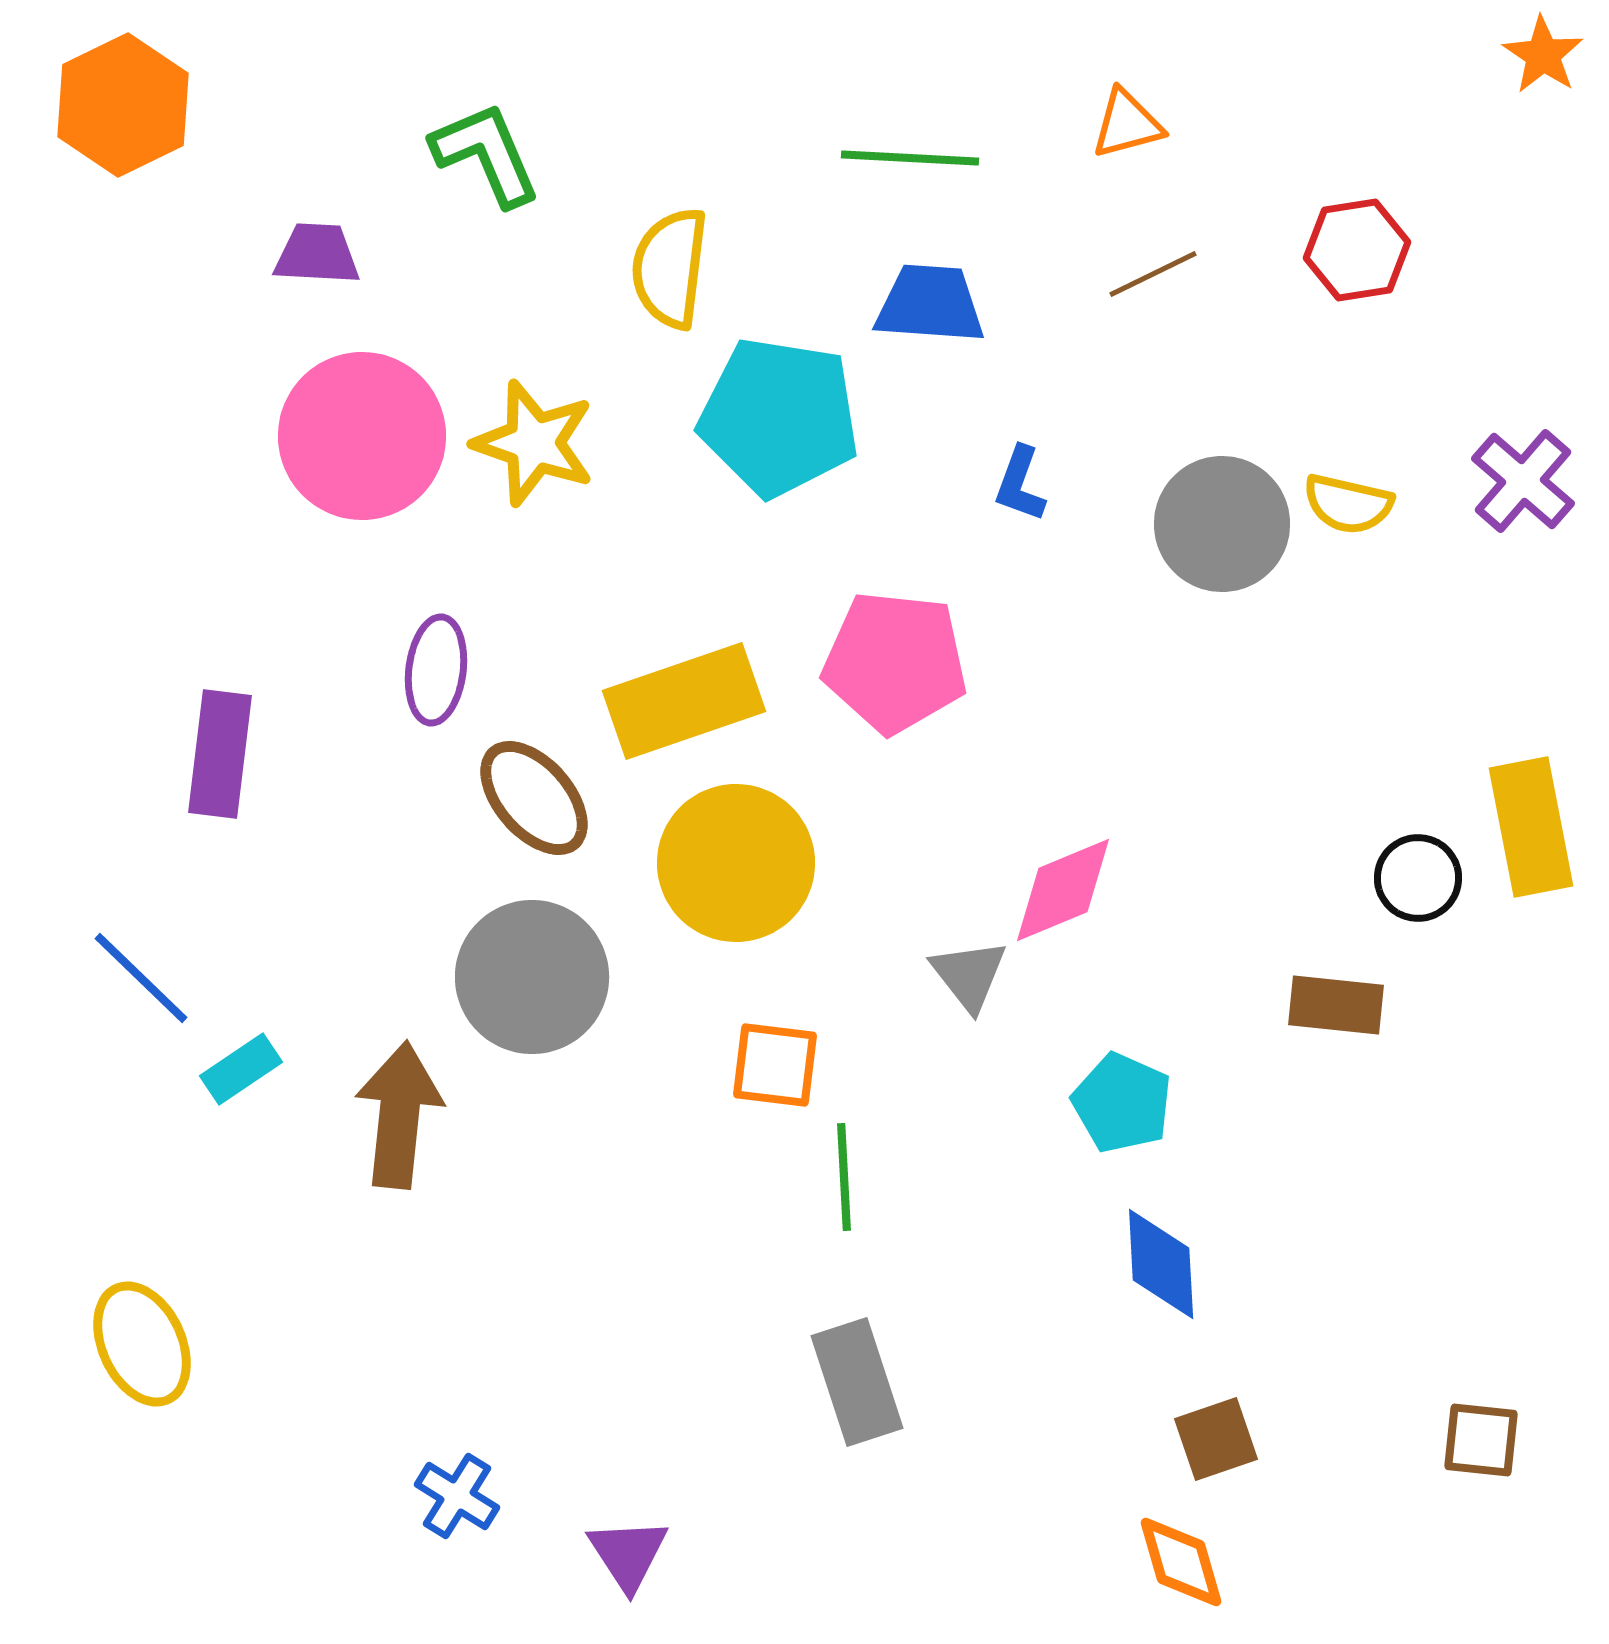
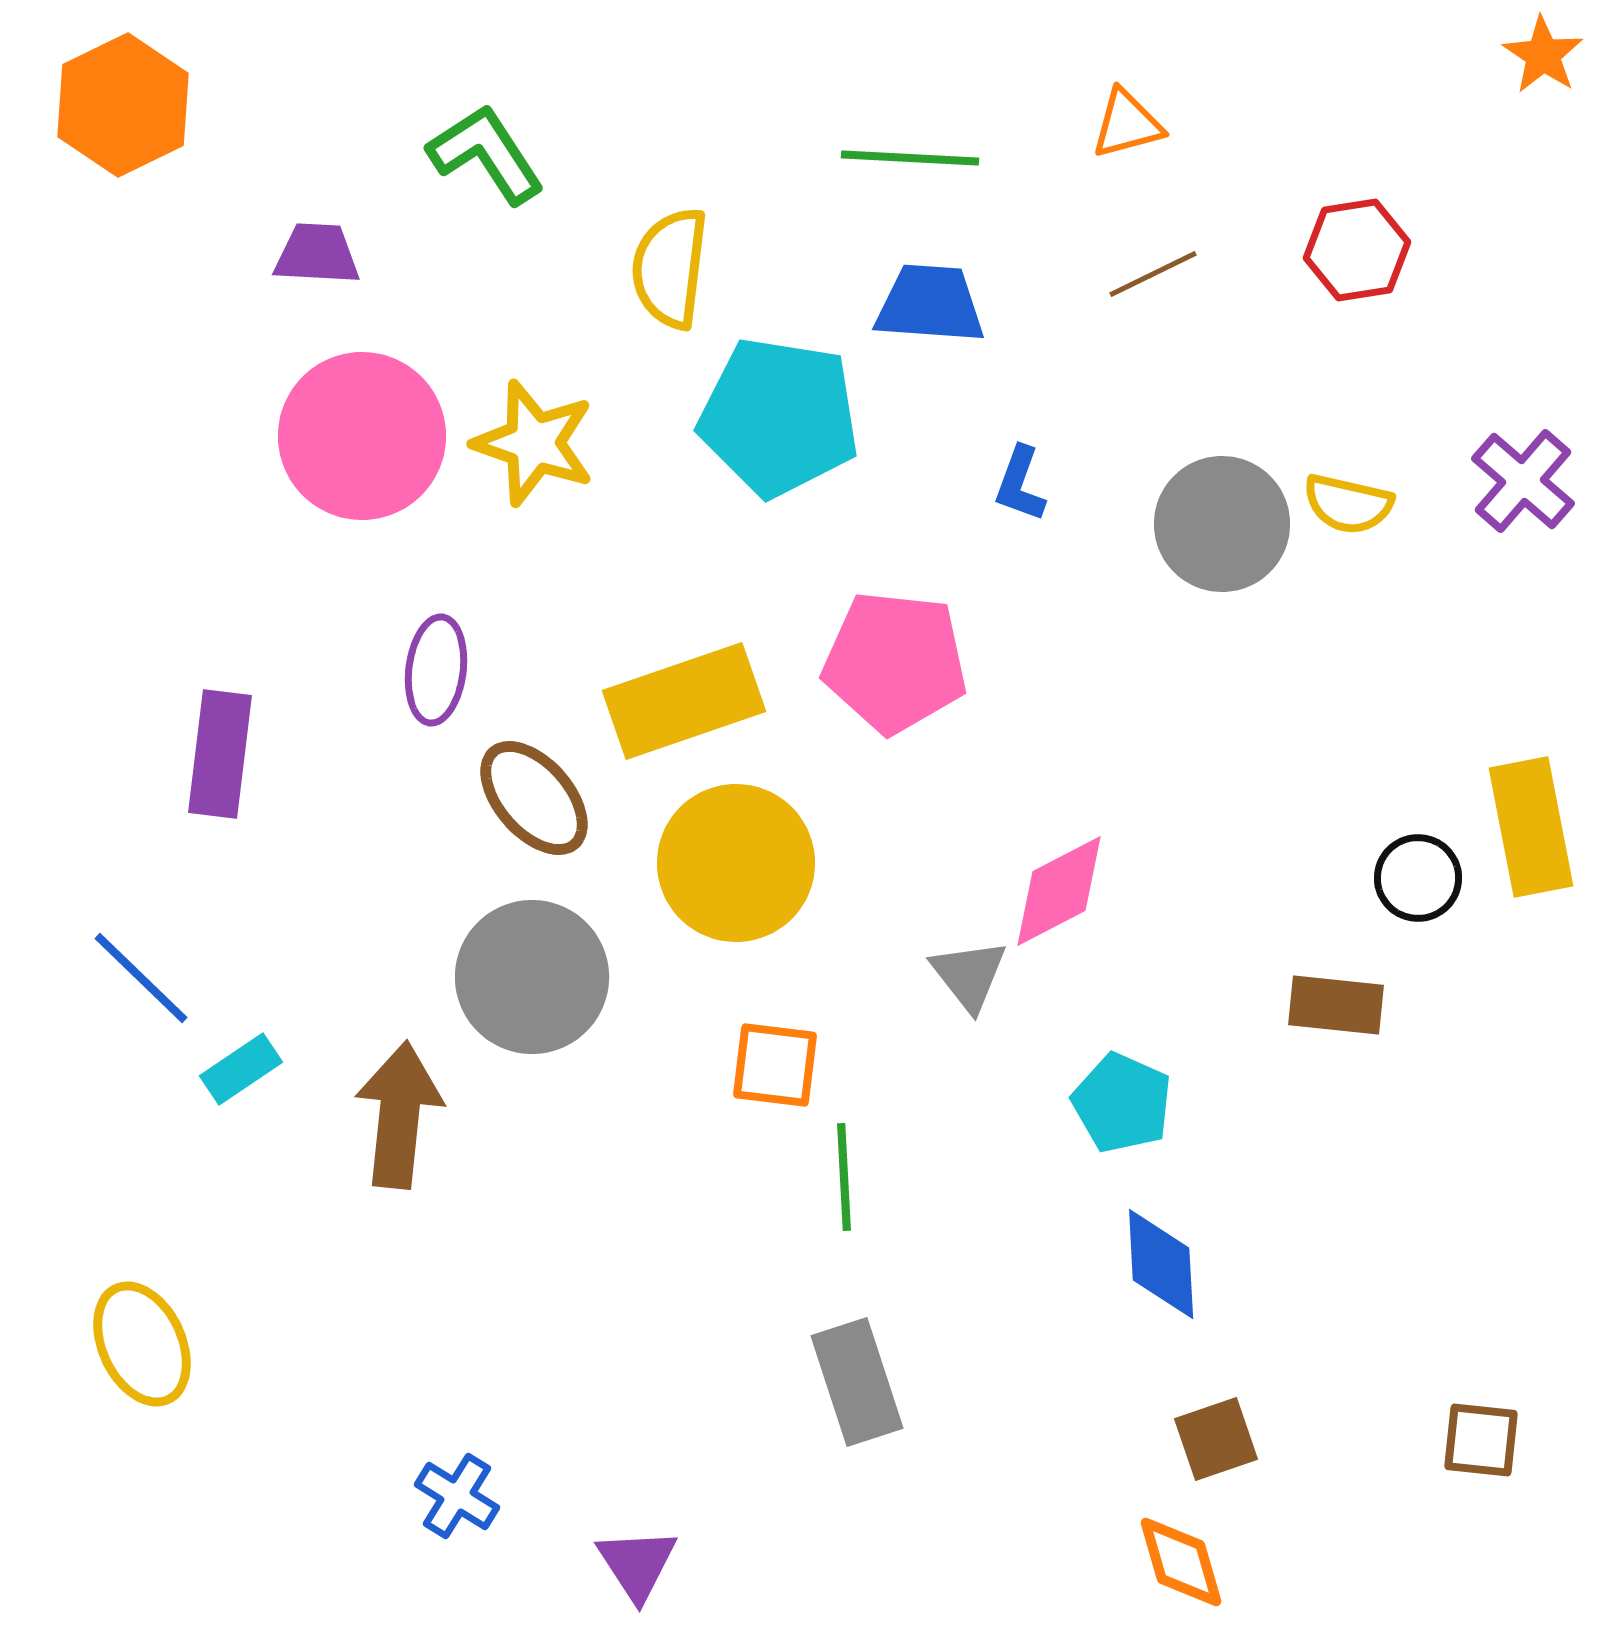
green L-shape at (486, 154): rotated 10 degrees counterclockwise
pink diamond at (1063, 890): moved 4 px left, 1 px down; rotated 5 degrees counterclockwise
purple triangle at (628, 1554): moved 9 px right, 10 px down
